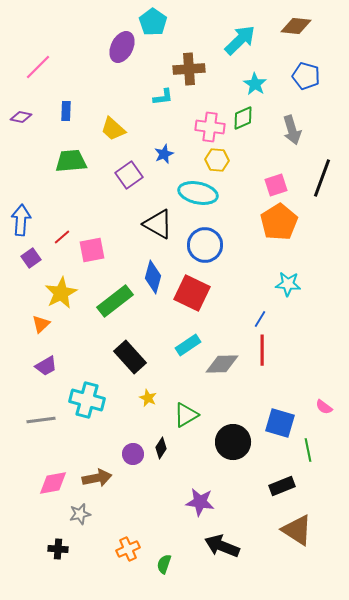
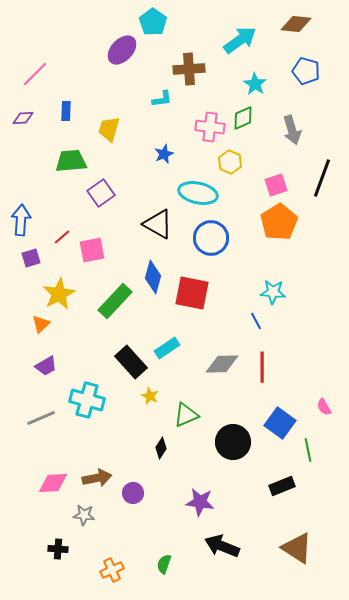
brown diamond at (296, 26): moved 2 px up
cyan arrow at (240, 40): rotated 8 degrees clockwise
purple ellipse at (122, 47): moved 3 px down; rotated 16 degrees clockwise
pink line at (38, 67): moved 3 px left, 7 px down
blue pentagon at (306, 76): moved 5 px up
cyan L-shape at (163, 97): moved 1 px left, 2 px down
purple diamond at (21, 117): moved 2 px right, 1 px down; rotated 15 degrees counterclockwise
yellow trapezoid at (113, 129): moved 4 px left; rotated 64 degrees clockwise
yellow hexagon at (217, 160): moved 13 px right, 2 px down; rotated 20 degrees clockwise
purple square at (129, 175): moved 28 px left, 18 px down
blue circle at (205, 245): moved 6 px right, 7 px up
purple square at (31, 258): rotated 18 degrees clockwise
cyan star at (288, 284): moved 15 px left, 8 px down
yellow star at (61, 293): moved 2 px left, 1 px down
red square at (192, 293): rotated 15 degrees counterclockwise
green rectangle at (115, 301): rotated 9 degrees counterclockwise
blue line at (260, 319): moved 4 px left, 2 px down; rotated 60 degrees counterclockwise
cyan rectangle at (188, 345): moved 21 px left, 3 px down
red line at (262, 350): moved 17 px down
black rectangle at (130, 357): moved 1 px right, 5 px down
yellow star at (148, 398): moved 2 px right, 2 px up
pink semicircle at (324, 407): rotated 24 degrees clockwise
green triangle at (186, 415): rotated 8 degrees clockwise
gray line at (41, 420): moved 2 px up; rotated 16 degrees counterclockwise
blue square at (280, 423): rotated 20 degrees clockwise
purple circle at (133, 454): moved 39 px down
pink diamond at (53, 483): rotated 8 degrees clockwise
gray star at (80, 514): moved 4 px right, 1 px down; rotated 20 degrees clockwise
brown triangle at (297, 530): moved 18 px down
orange cross at (128, 549): moved 16 px left, 21 px down
